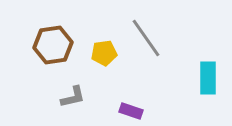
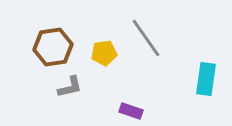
brown hexagon: moved 2 px down
cyan rectangle: moved 2 px left, 1 px down; rotated 8 degrees clockwise
gray L-shape: moved 3 px left, 10 px up
